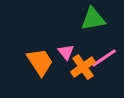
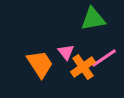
orange trapezoid: moved 2 px down
